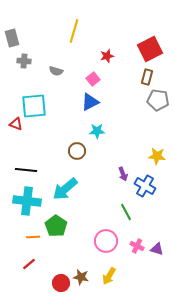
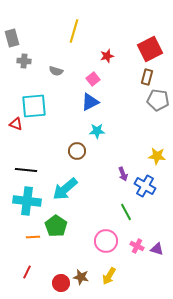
red line: moved 2 px left, 8 px down; rotated 24 degrees counterclockwise
